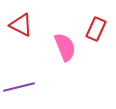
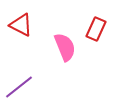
purple line: rotated 24 degrees counterclockwise
